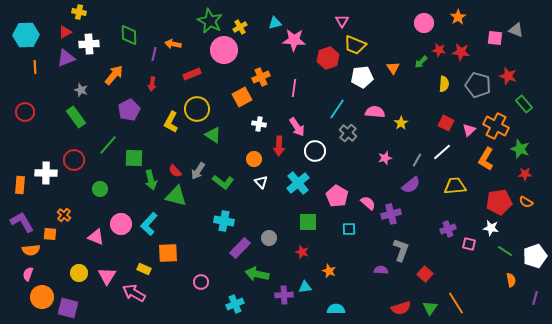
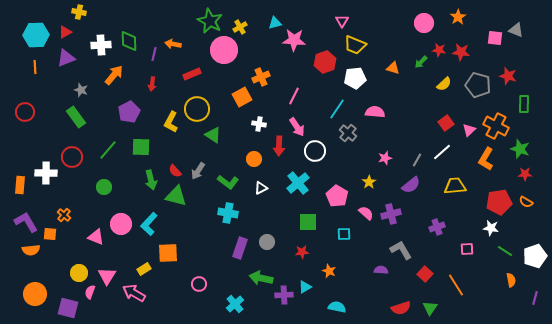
cyan hexagon at (26, 35): moved 10 px right
green diamond at (129, 35): moved 6 px down
white cross at (89, 44): moved 12 px right, 1 px down
red hexagon at (328, 58): moved 3 px left, 4 px down
orange triangle at (393, 68): rotated 40 degrees counterclockwise
white pentagon at (362, 77): moved 7 px left, 1 px down
yellow semicircle at (444, 84): rotated 42 degrees clockwise
pink line at (294, 88): moved 8 px down; rotated 18 degrees clockwise
green rectangle at (524, 104): rotated 42 degrees clockwise
purple pentagon at (129, 110): moved 2 px down
yellow star at (401, 123): moved 32 px left, 59 px down
red square at (446, 123): rotated 28 degrees clockwise
green line at (108, 145): moved 5 px down
green square at (134, 158): moved 7 px right, 11 px up
red circle at (74, 160): moved 2 px left, 3 px up
green L-shape at (223, 182): moved 5 px right
white triangle at (261, 182): moved 6 px down; rotated 48 degrees clockwise
green circle at (100, 189): moved 4 px right, 2 px up
pink semicircle at (368, 203): moved 2 px left, 10 px down
cyan cross at (224, 221): moved 4 px right, 8 px up
purple L-shape at (22, 222): moved 4 px right
cyan square at (349, 229): moved 5 px left, 5 px down
purple cross at (448, 229): moved 11 px left, 2 px up
gray circle at (269, 238): moved 2 px left, 4 px down
pink square at (469, 244): moved 2 px left, 5 px down; rotated 16 degrees counterclockwise
purple rectangle at (240, 248): rotated 25 degrees counterclockwise
gray L-shape at (401, 250): rotated 50 degrees counterclockwise
red star at (302, 252): rotated 24 degrees counterclockwise
yellow rectangle at (144, 269): rotated 56 degrees counterclockwise
pink semicircle at (28, 274): moved 62 px right, 18 px down
green arrow at (257, 274): moved 4 px right, 4 px down
pink circle at (201, 282): moved 2 px left, 2 px down
cyan triangle at (305, 287): rotated 24 degrees counterclockwise
orange circle at (42, 297): moved 7 px left, 3 px up
orange line at (456, 303): moved 18 px up
cyan cross at (235, 304): rotated 18 degrees counterclockwise
cyan semicircle at (336, 309): moved 1 px right, 2 px up; rotated 12 degrees clockwise
